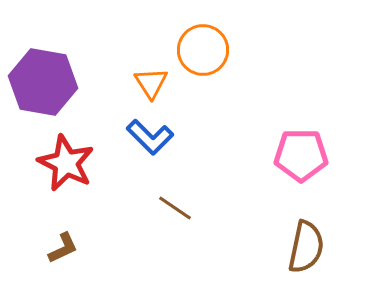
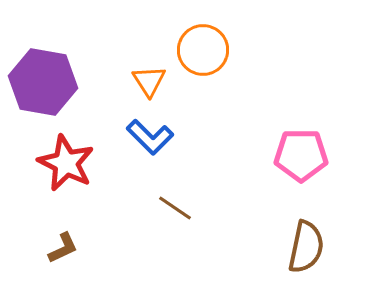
orange triangle: moved 2 px left, 2 px up
